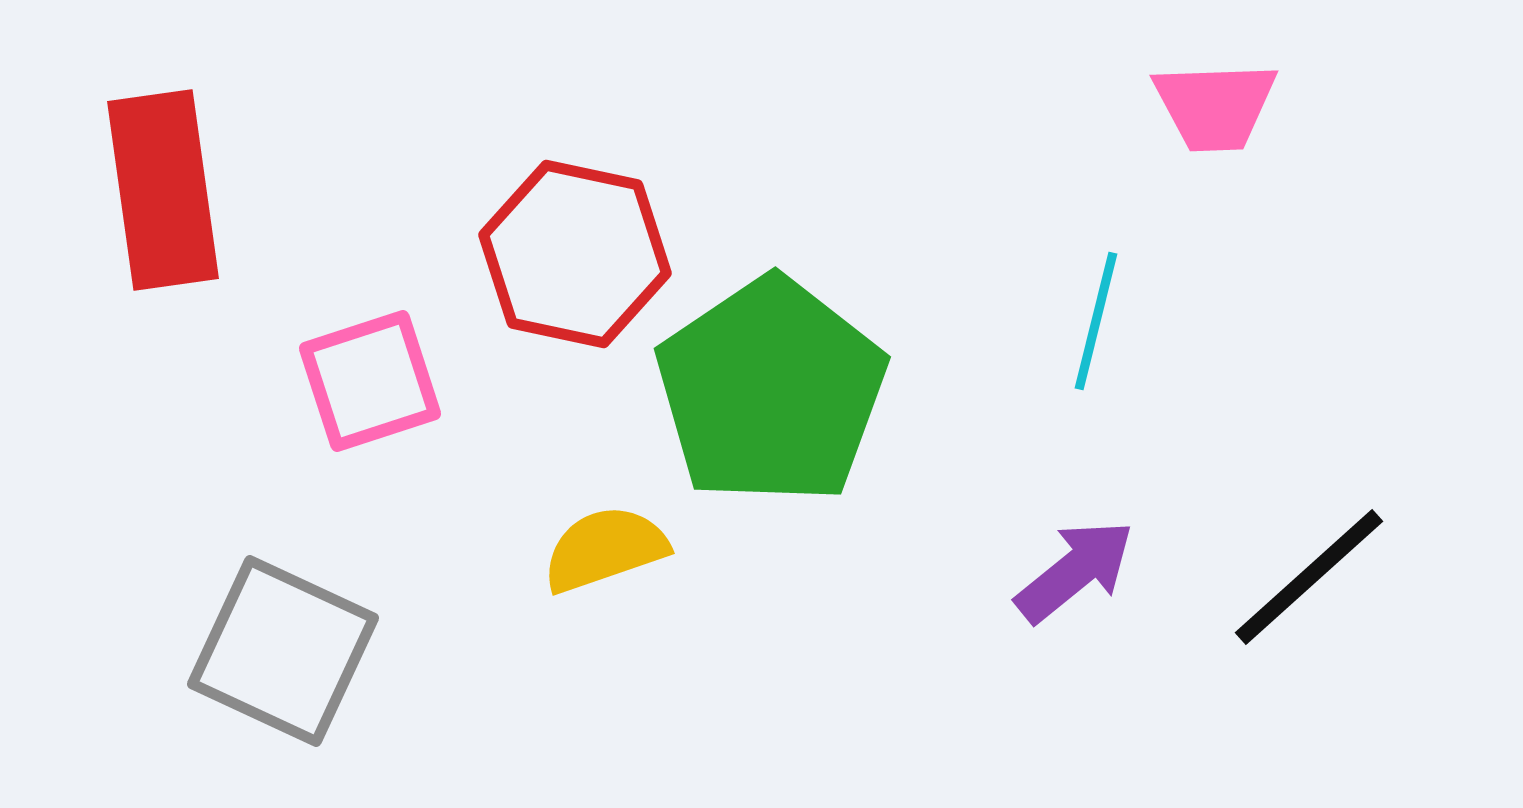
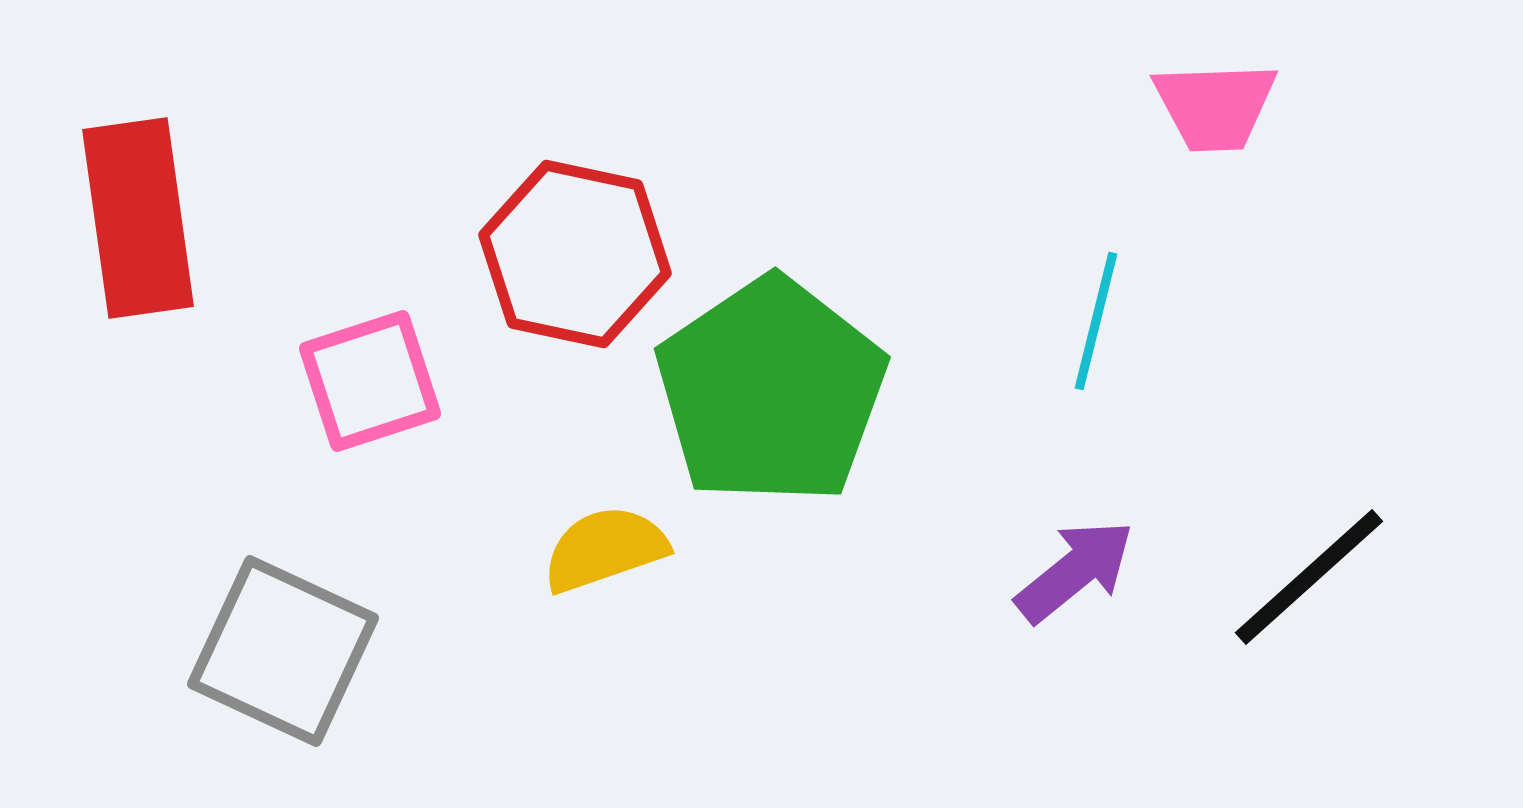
red rectangle: moved 25 px left, 28 px down
